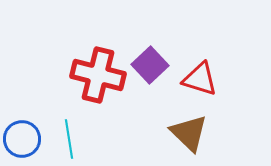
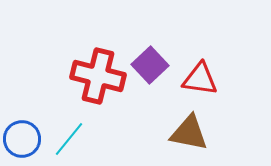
red cross: moved 1 px down
red triangle: rotated 9 degrees counterclockwise
brown triangle: rotated 33 degrees counterclockwise
cyan line: rotated 48 degrees clockwise
